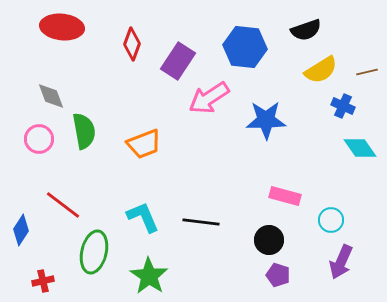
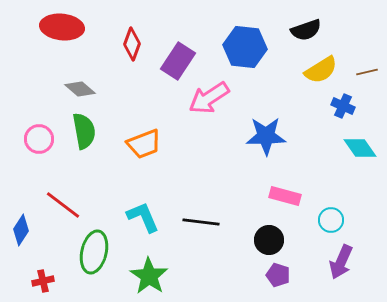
gray diamond: moved 29 px right, 7 px up; rotated 28 degrees counterclockwise
blue star: moved 16 px down
